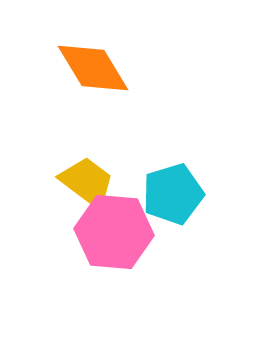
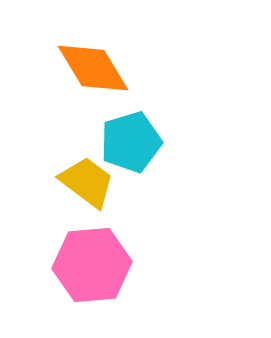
cyan pentagon: moved 42 px left, 52 px up
pink hexagon: moved 22 px left, 33 px down; rotated 10 degrees counterclockwise
